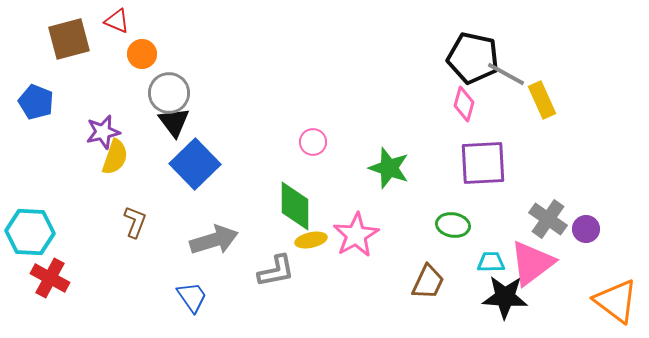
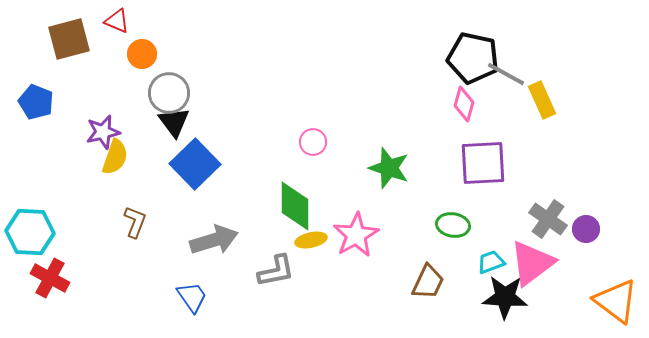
cyan trapezoid: rotated 20 degrees counterclockwise
